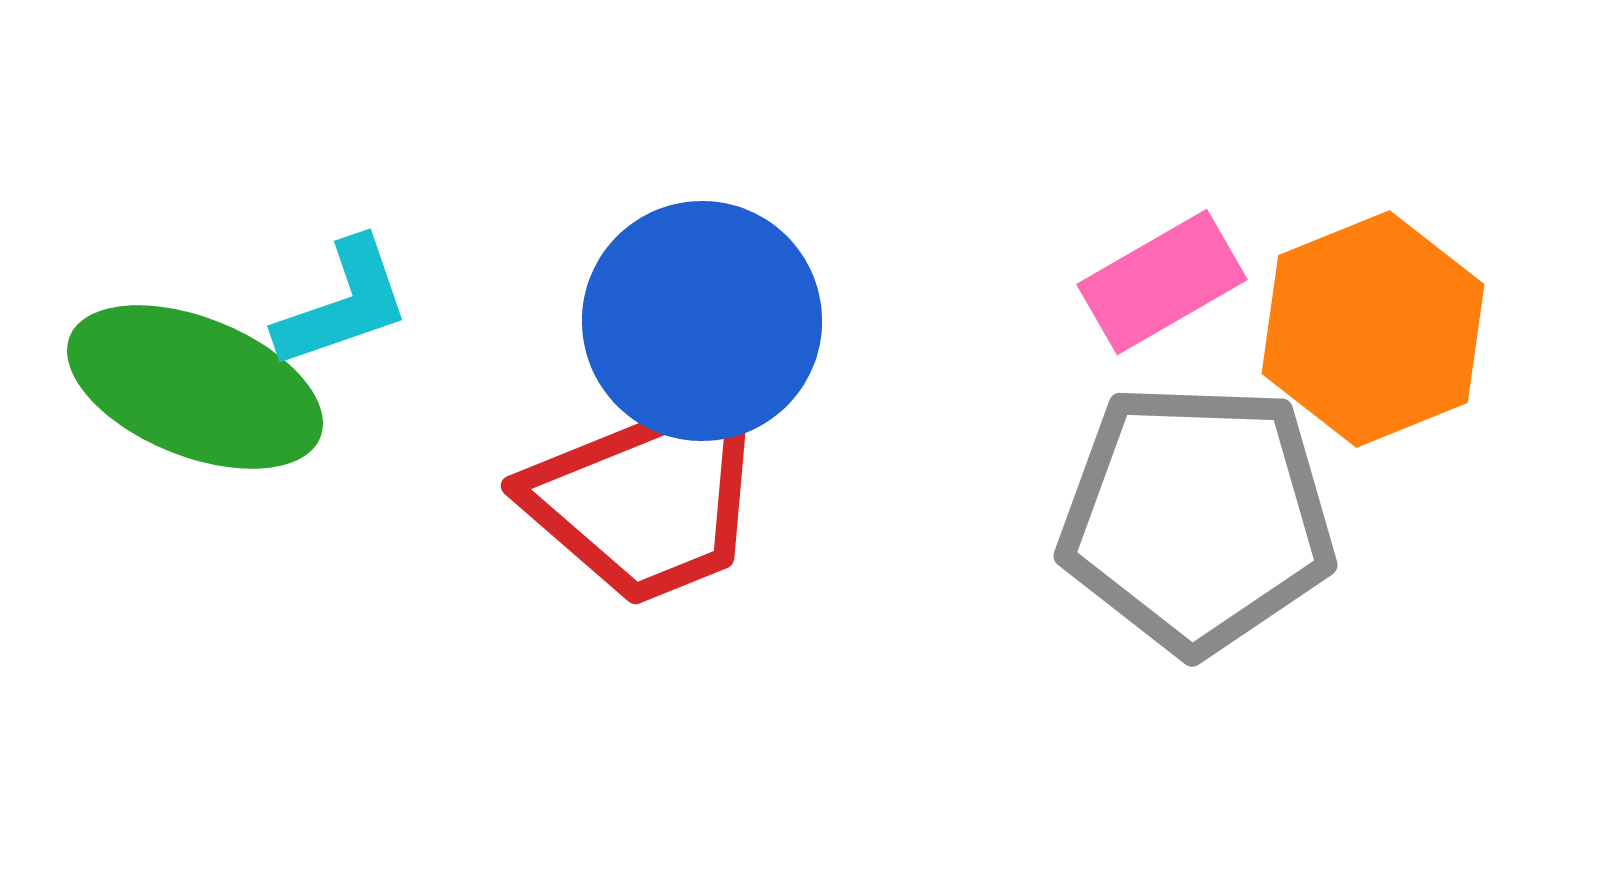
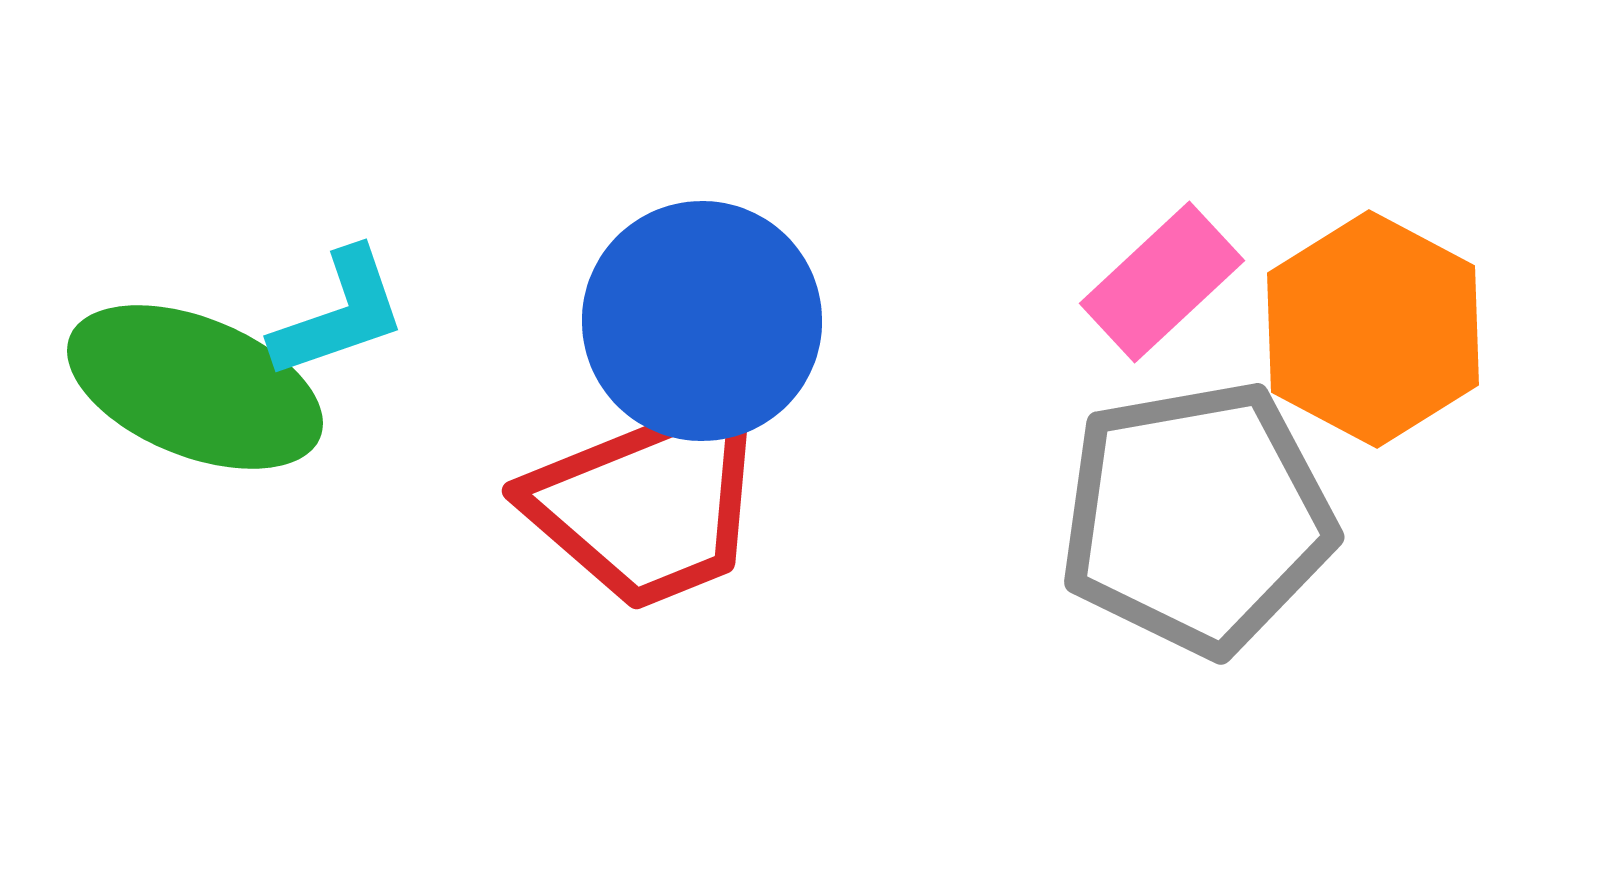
pink rectangle: rotated 13 degrees counterclockwise
cyan L-shape: moved 4 px left, 10 px down
orange hexagon: rotated 10 degrees counterclockwise
red trapezoid: moved 1 px right, 5 px down
gray pentagon: rotated 12 degrees counterclockwise
